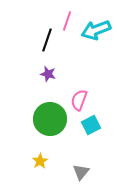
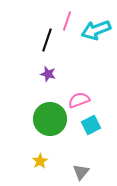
pink semicircle: rotated 50 degrees clockwise
